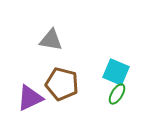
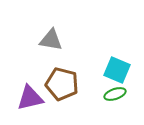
cyan square: moved 1 px right, 2 px up
green ellipse: moved 2 px left; rotated 40 degrees clockwise
purple triangle: rotated 12 degrees clockwise
